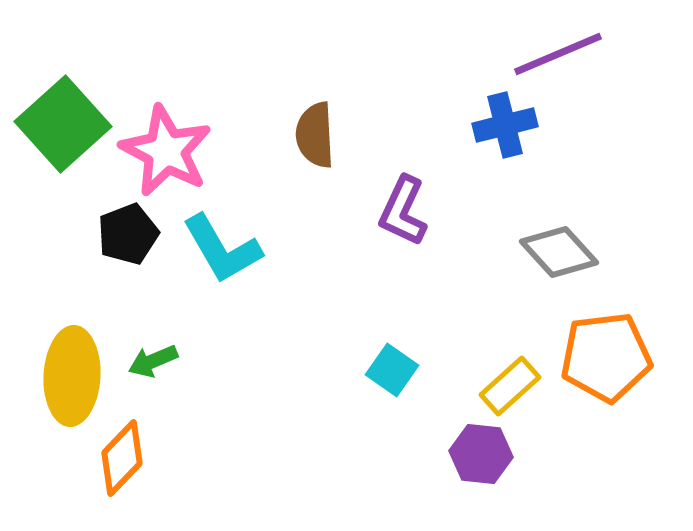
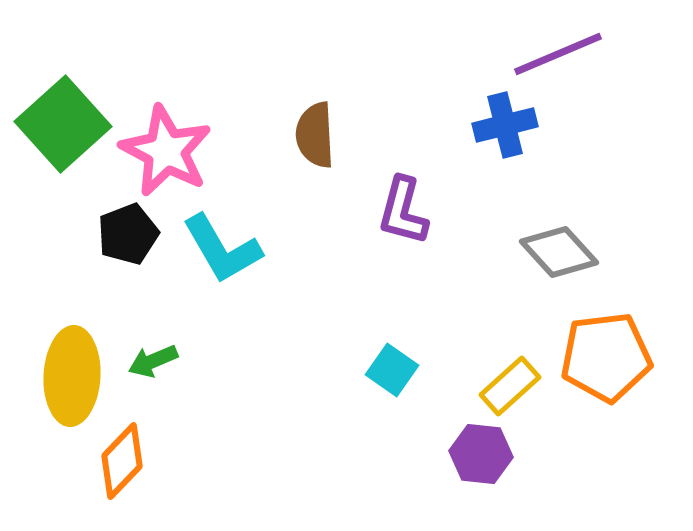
purple L-shape: rotated 10 degrees counterclockwise
orange diamond: moved 3 px down
